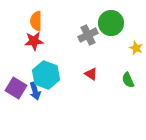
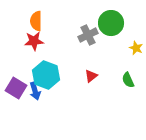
red triangle: moved 2 px down; rotated 48 degrees clockwise
